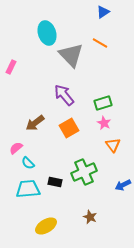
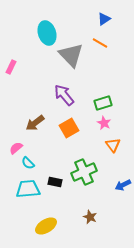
blue triangle: moved 1 px right, 7 px down
